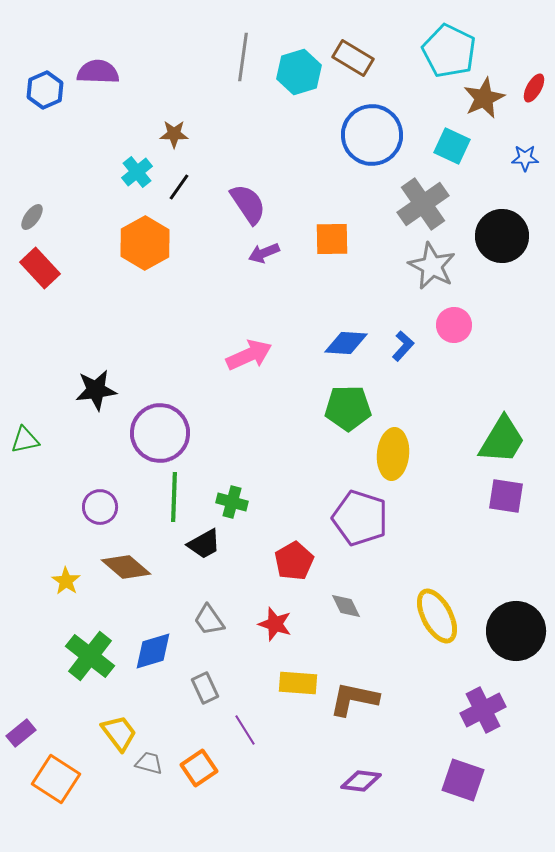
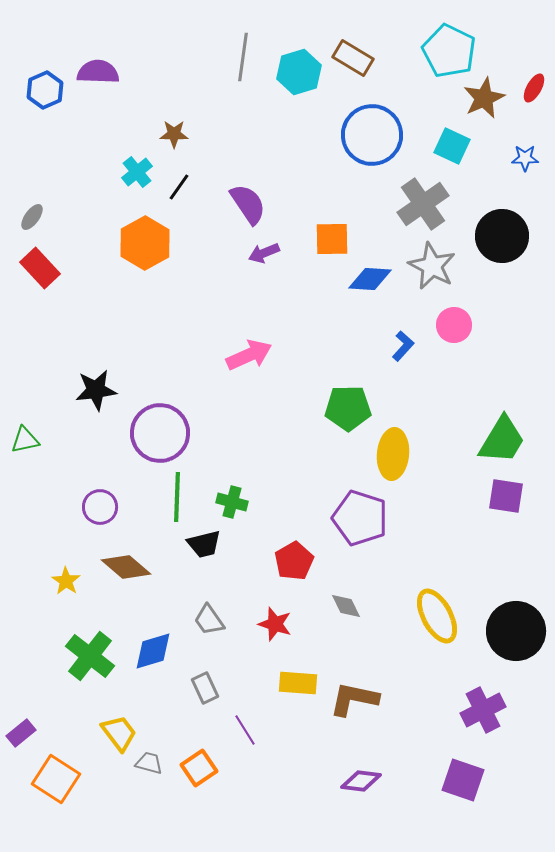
blue diamond at (346, 343): moved 24 px right, 64 px up
green line at (174, 497): moved 3 px right
black trapezoid at (204, 544): rotated 15 degrees clockwise
